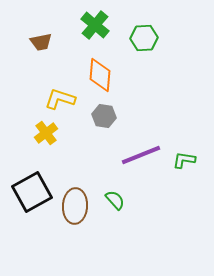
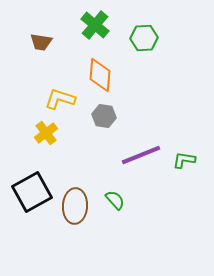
brown trapezoid: rotated 20 degrees clockwise
